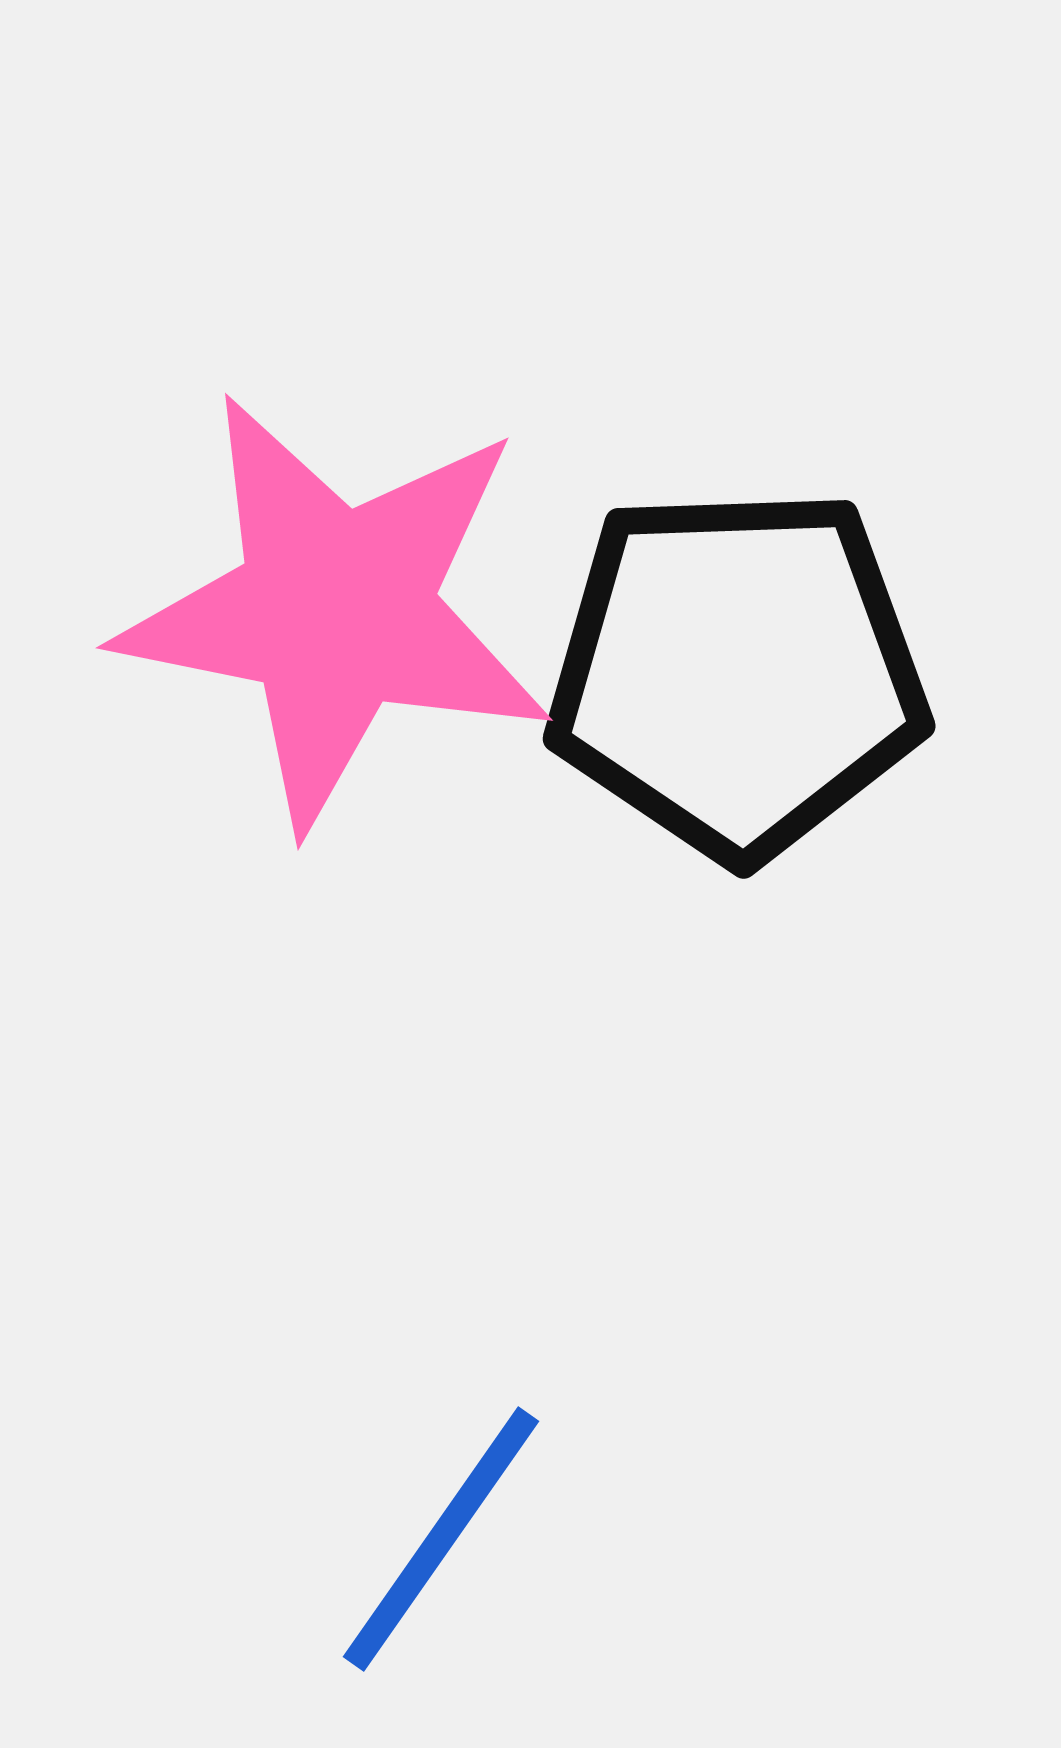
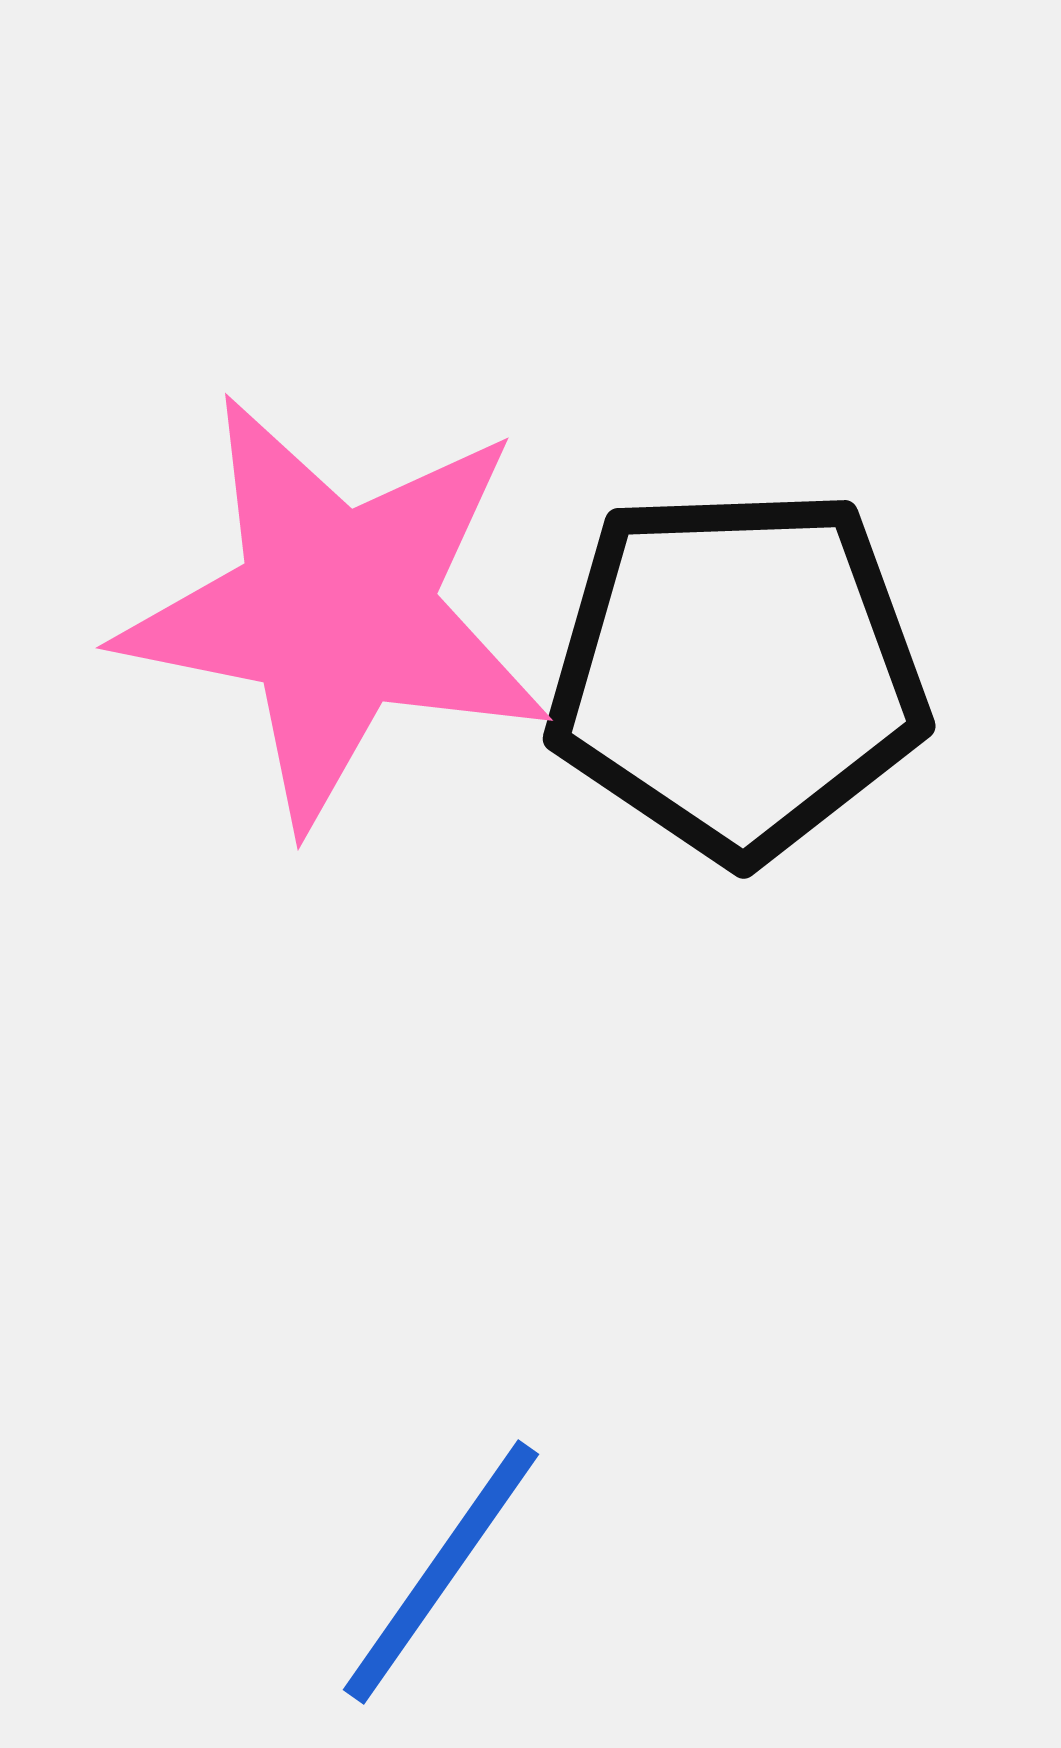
blue line: moved 33 px down
